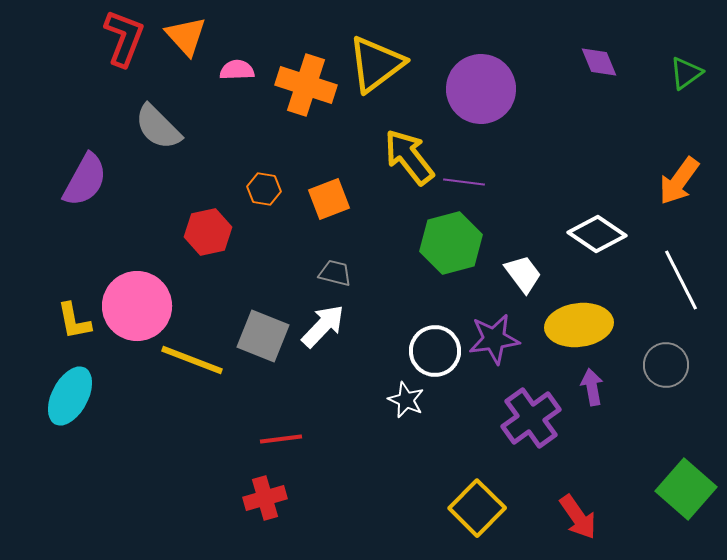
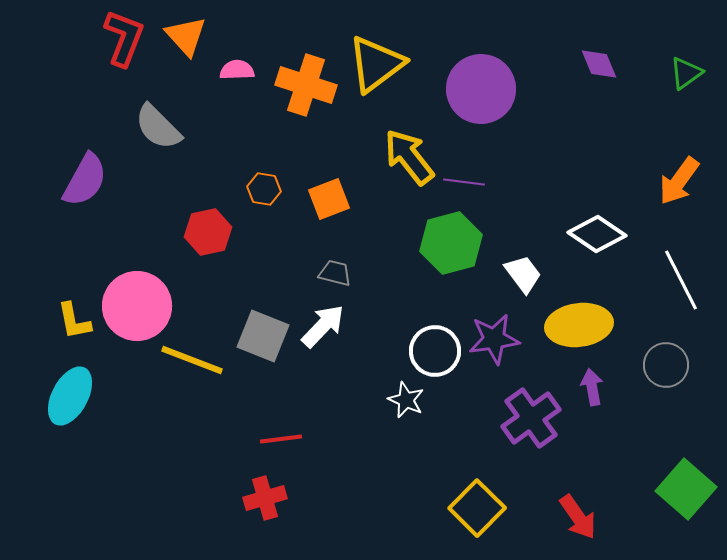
purple diamond: moved 2 px down
